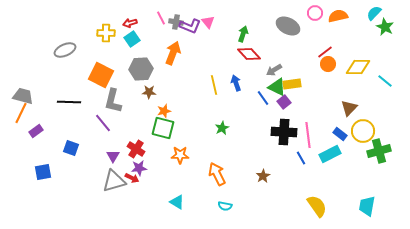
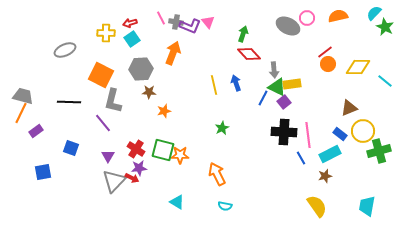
pink circle at (315, 13): moved 8 px left, 5 px down
gray arrow at (274, 70): rotated 63 degrees counterclockwise
blue line at (263, 98): rotated 63 degrees clockwise
brown triangle at (349, 108): rotated 24 degrees clockwise
green square at (163, 128): moved 22 px down
purple triangle at (113, 156): moved 5 px left
brown star at (263, 176): moved 62 px right; rotated 16 degrees clockwise
gray triangle at (114, 181): rotated 30 degrees counterclockwise
